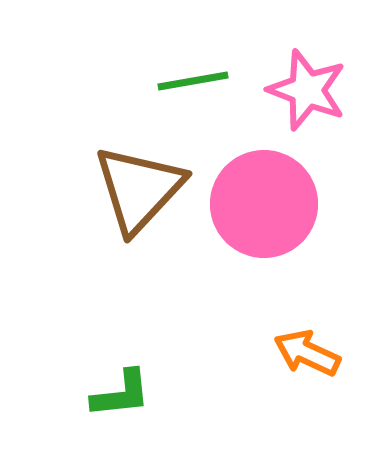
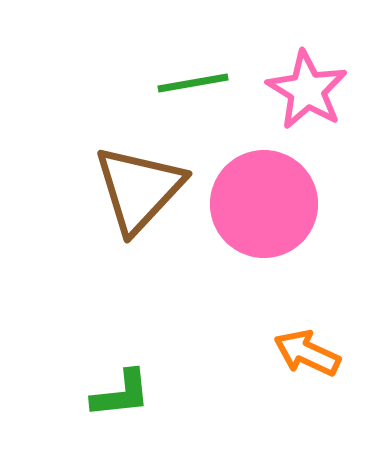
green line: moved 2 px down
pink star: rotated 10 degrees clockwise
